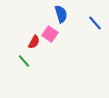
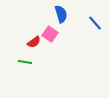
red semicircle: rotated 24 degrees clockwise
green line: moved 1 px right, 1 px down; rotated 40 degrees counterclockwise
